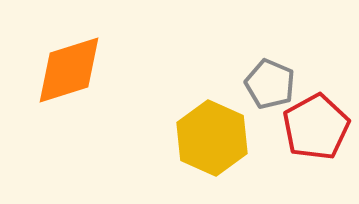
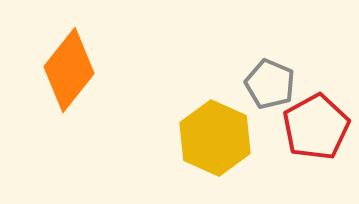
orange diamond: rotated 34 degrees counterclockwise
yellow hexagon: moved 3 px right
